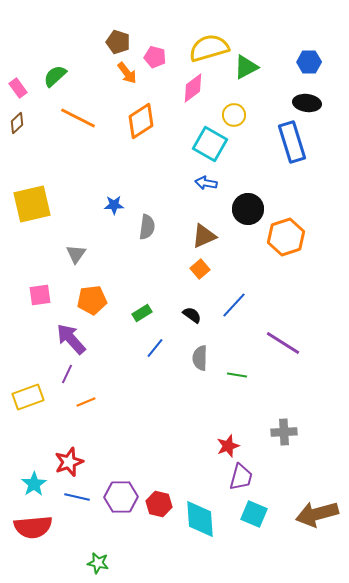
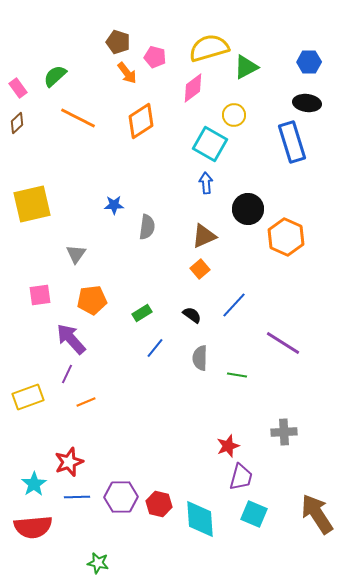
blue arrow at (206, 183): rotated 75 degrees clockwise
orange hexagon at (286, 237): rotated 18 degrees counterclockwise
blue line at (77, 497): rotated 15 degrees counterclockwise
brown arrow at (317, 514): rotated 72 degrees clockwise
